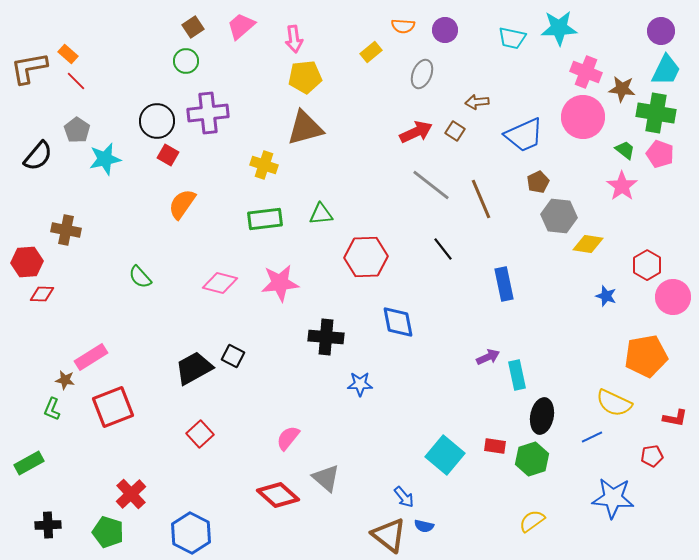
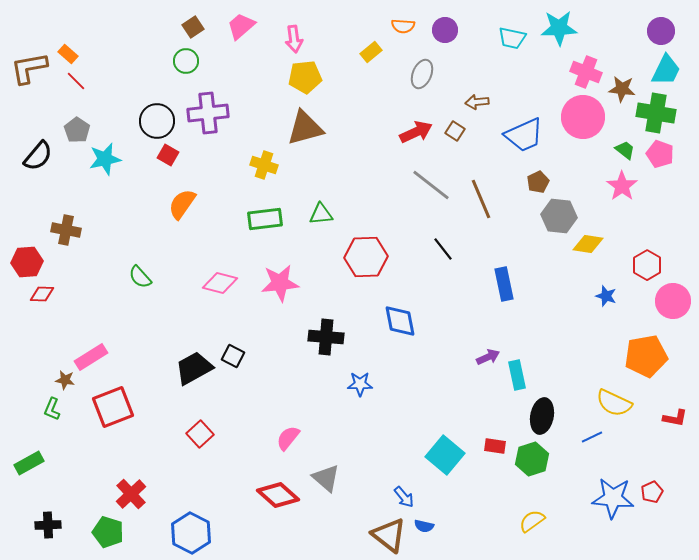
pink circle at (673, 297): moved 4 px down
blue diamond at (398, 322): moved 2 px right, 1 px up
red pentagon at (652, 456): moved 36 px down; rotated 15 degrees counterclockwise
